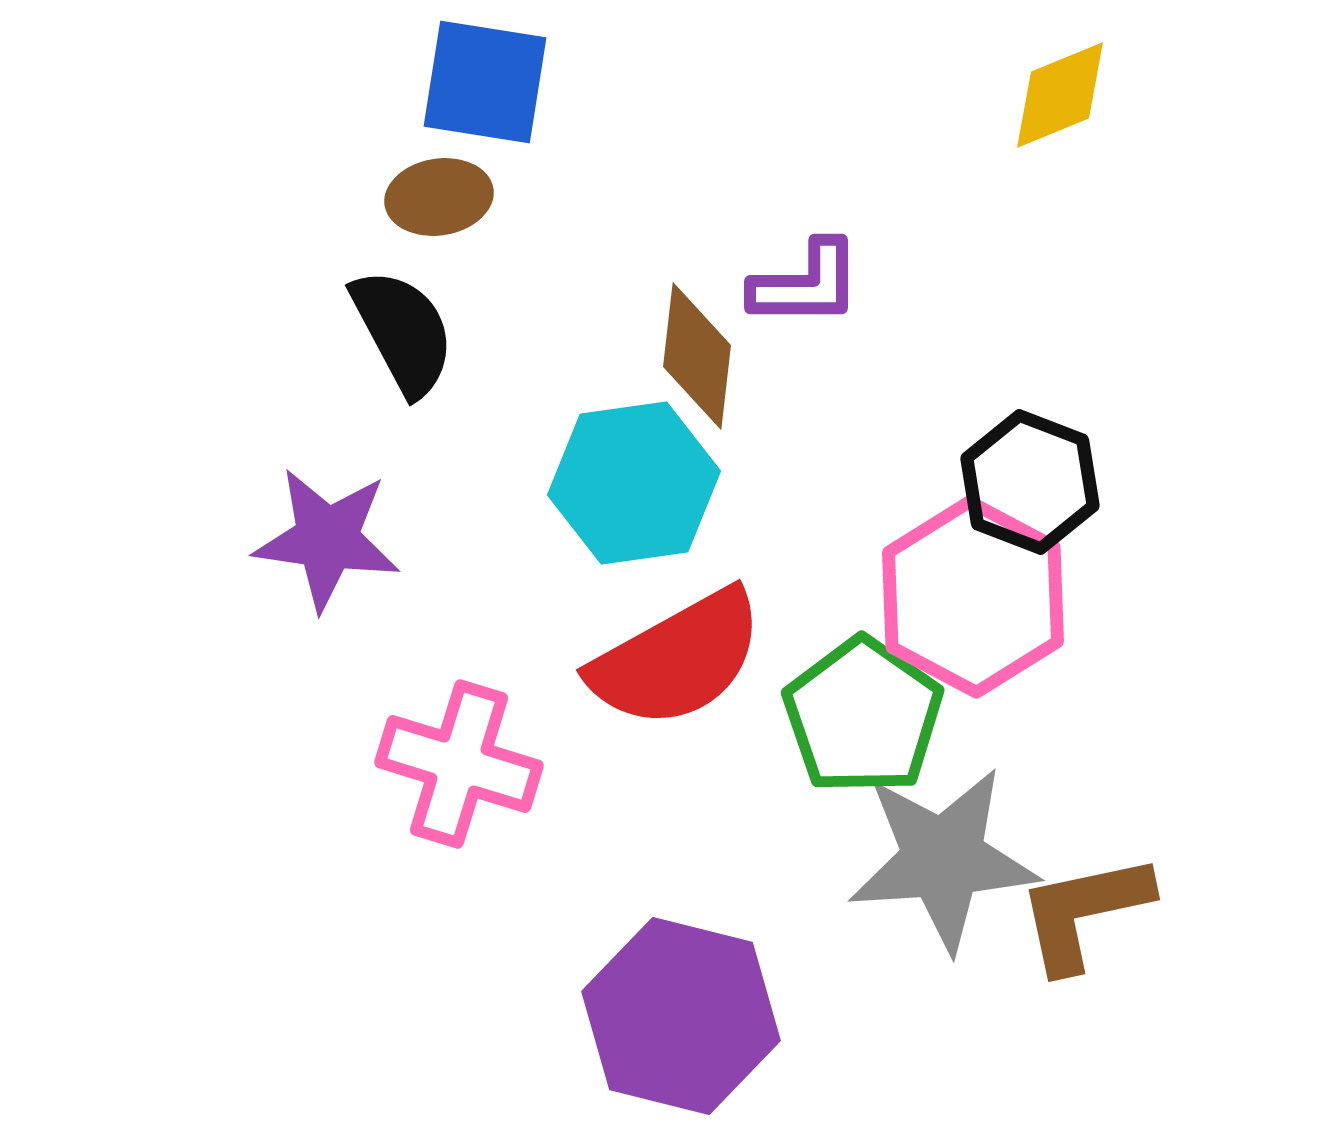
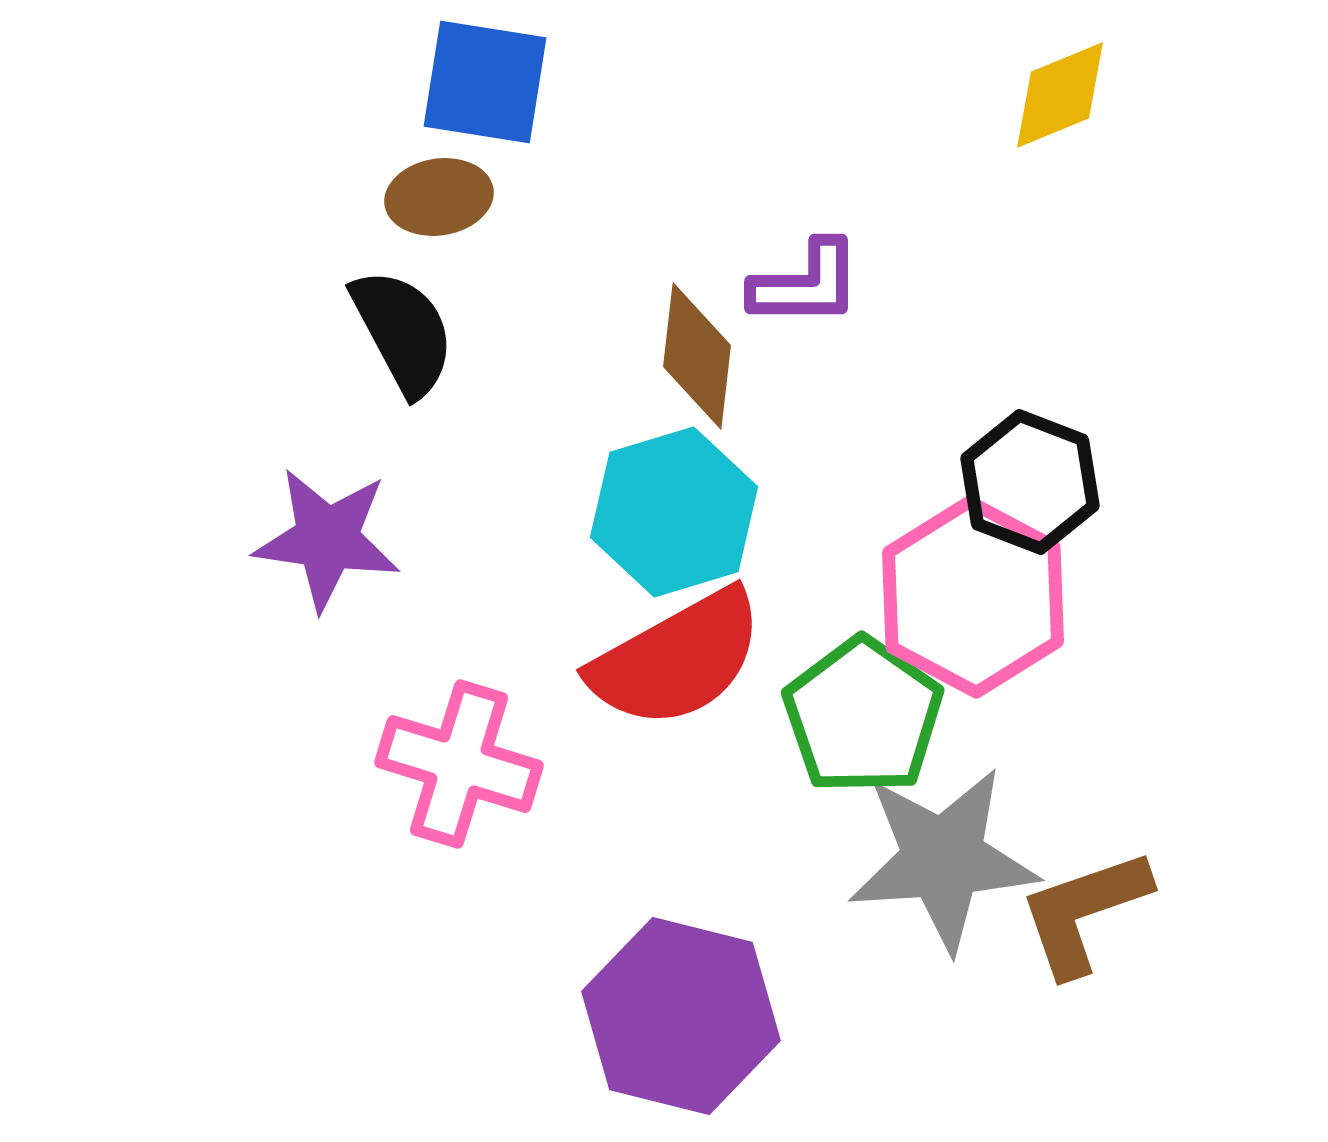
cyan hexagon: moved 40 px right, 29 px down; rotated 9 degrees counterclockwise
brown L-shape: rotated 7 degrees counterclockwise
